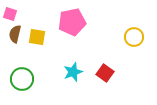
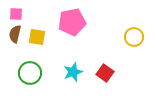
pink square: moved 6 px right; rotated 16 degrees counterclockwise
green circle: moved 8 px right, 6 px up
